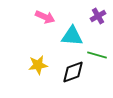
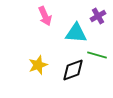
pink arrow: moved 1 px up; rotated 42 degrees clockwise
cyan triangle: moved 4 px right, 3 px up
yellow star: rotated 12 degrees counterclockwise
black diamond: moved 2 px up
